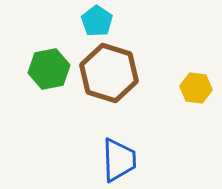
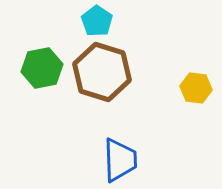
green hexagon: moved 7 px left, 1 px up
brown hexagon: moved 7 px left, 1 px up
blue trapezoid: moved 1 px right
